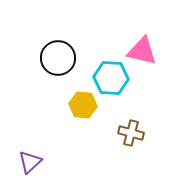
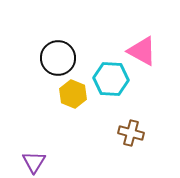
pink triangle: rotated 16 degrees clockwise
cyan hexagon: moved 1 px down
yellow hexagon: moved 10 px left, 11 px up; rotated 16 degrees clockwise
purple triangle: moved 4 px right; rotated 15 degrees counterclockwise
